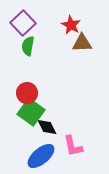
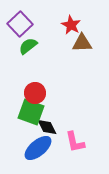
purple square: moved 3 px left, 1 px down
green semicircle: rotated 42 degrees clockwise
red circle: moved 8 px right
green square: rotated 16 degrees counterclockwise
pink L-shape: moved 2 px right, 4 px up
blue ellipse: moved 3 px left, 8 px up
